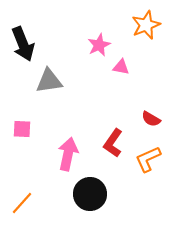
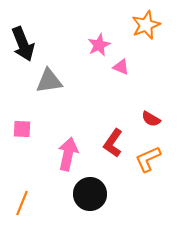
pink triangle: rotated 12 degrees clockwise
orange line: rotated 20 degrees counterclockwise
